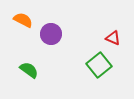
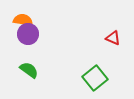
orange semicircle: rotated 18 degrees counterclockwise
purple circle: moved 23 px left
green square: moved 4 px left, 13 px down
